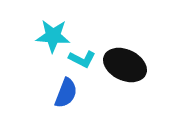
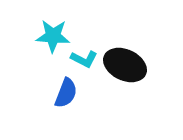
cyan L-shape: moved 2 px right
